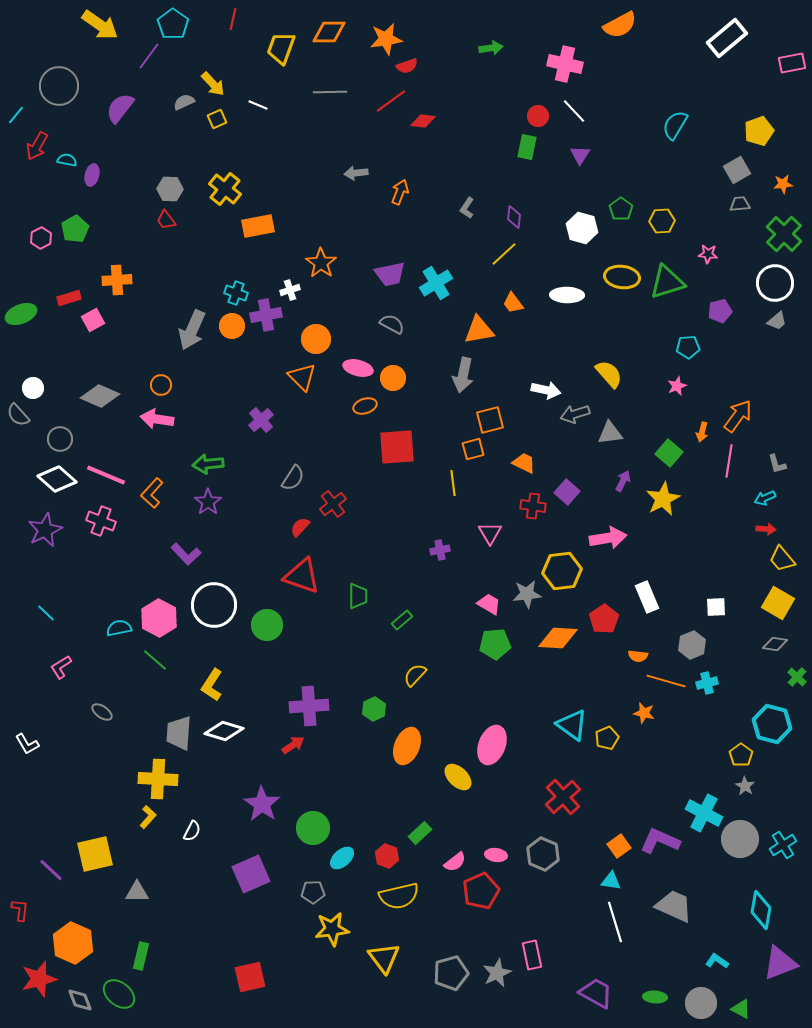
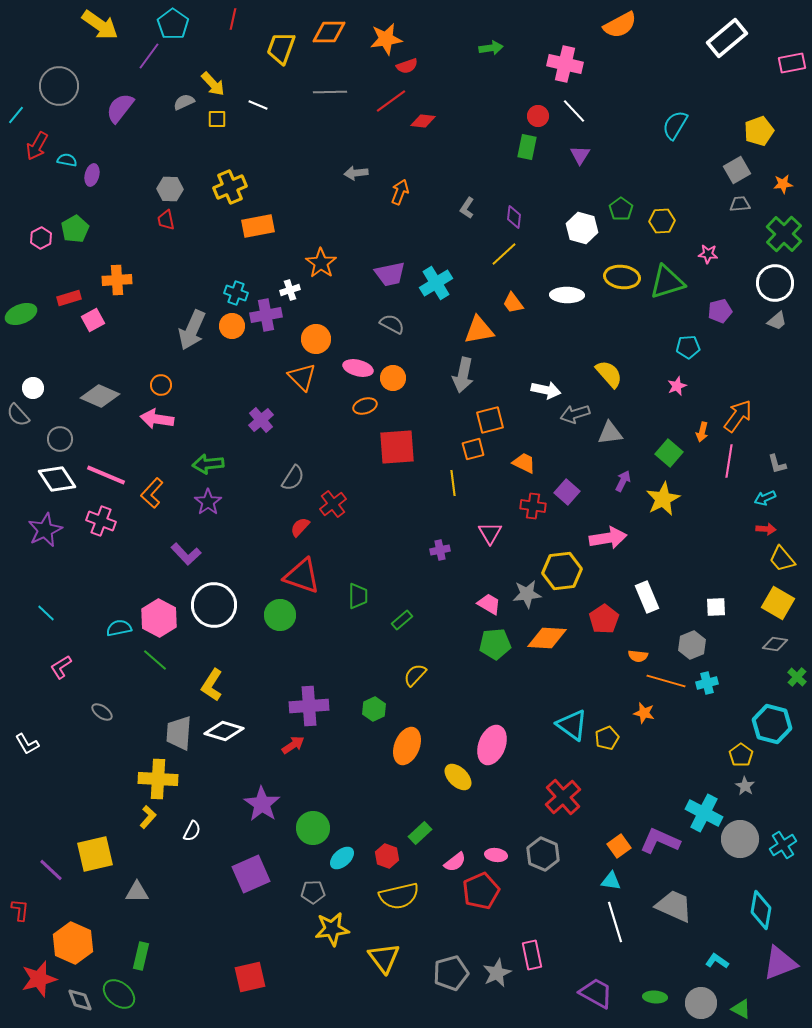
yellow square at (217, 119): rotated 24 degrees clockwise
yellow cross at (225, 189): moved 5 px right, 2 px up; rotated 28 degrees clockwise
red trapezoid at (166, 220): rotated 25 degrees clockwise
white diamond at (57, 479): rotated 15 degrees clockwise
green circle at (267, 625): moved 13 px right, 10 px up
orange diamond at (558, 638): moved 11 px left
